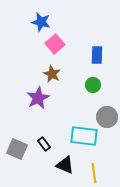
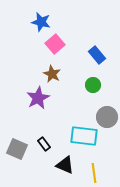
blue rectangle: rotated 42 degrees counterclockwise
